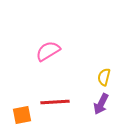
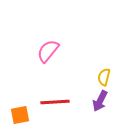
pink semicircle: rotated 20 degrees counterclockwise
purple arrow: moved 1 px left, 3 px up
orange square: moved 2 px left
